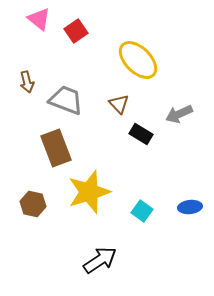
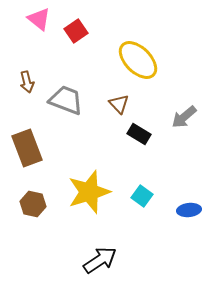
gray arrow: moved 5 px right, 3 px down; rotated 16 degrees counterclockwise
black rectangle: moved 2 px left
brown rectangle: moved 29 px left
blue ellipse: moved 1 px left, 3 px down
cyan square: moved 15 px up
